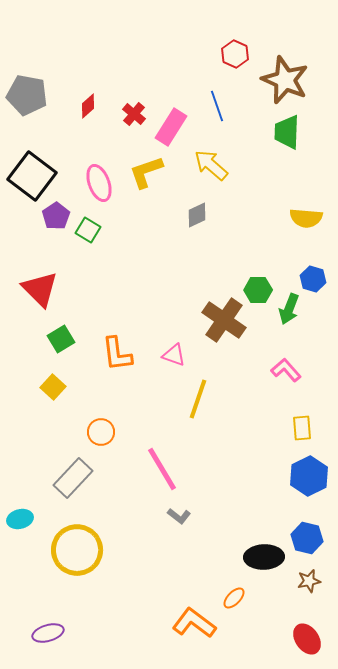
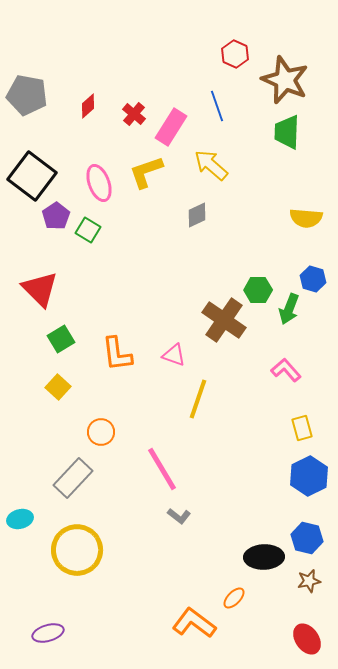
yellow square at (53, 387): moved 5 px right
yellow rectangle at (302, 428): rotated 10 degrees counterclockwise
